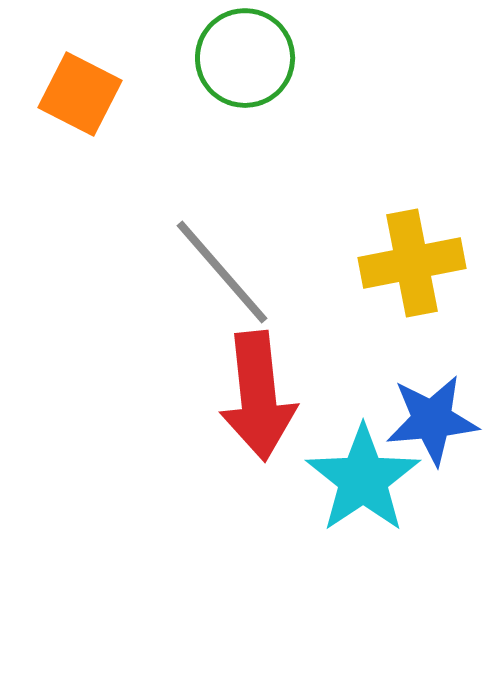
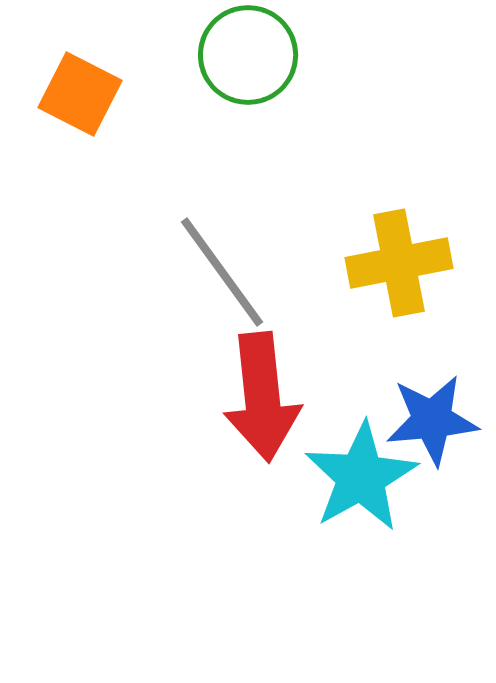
green circle: moved 3 px right, 3 px up
yellow cross: moved 13 px left
gray line: rotated 5 degrees clockwise
red arrow: moved 4 px right, 1 px down
cyan star: moved 2 px left, 2 px up; rotated 5 degrees clockwise
